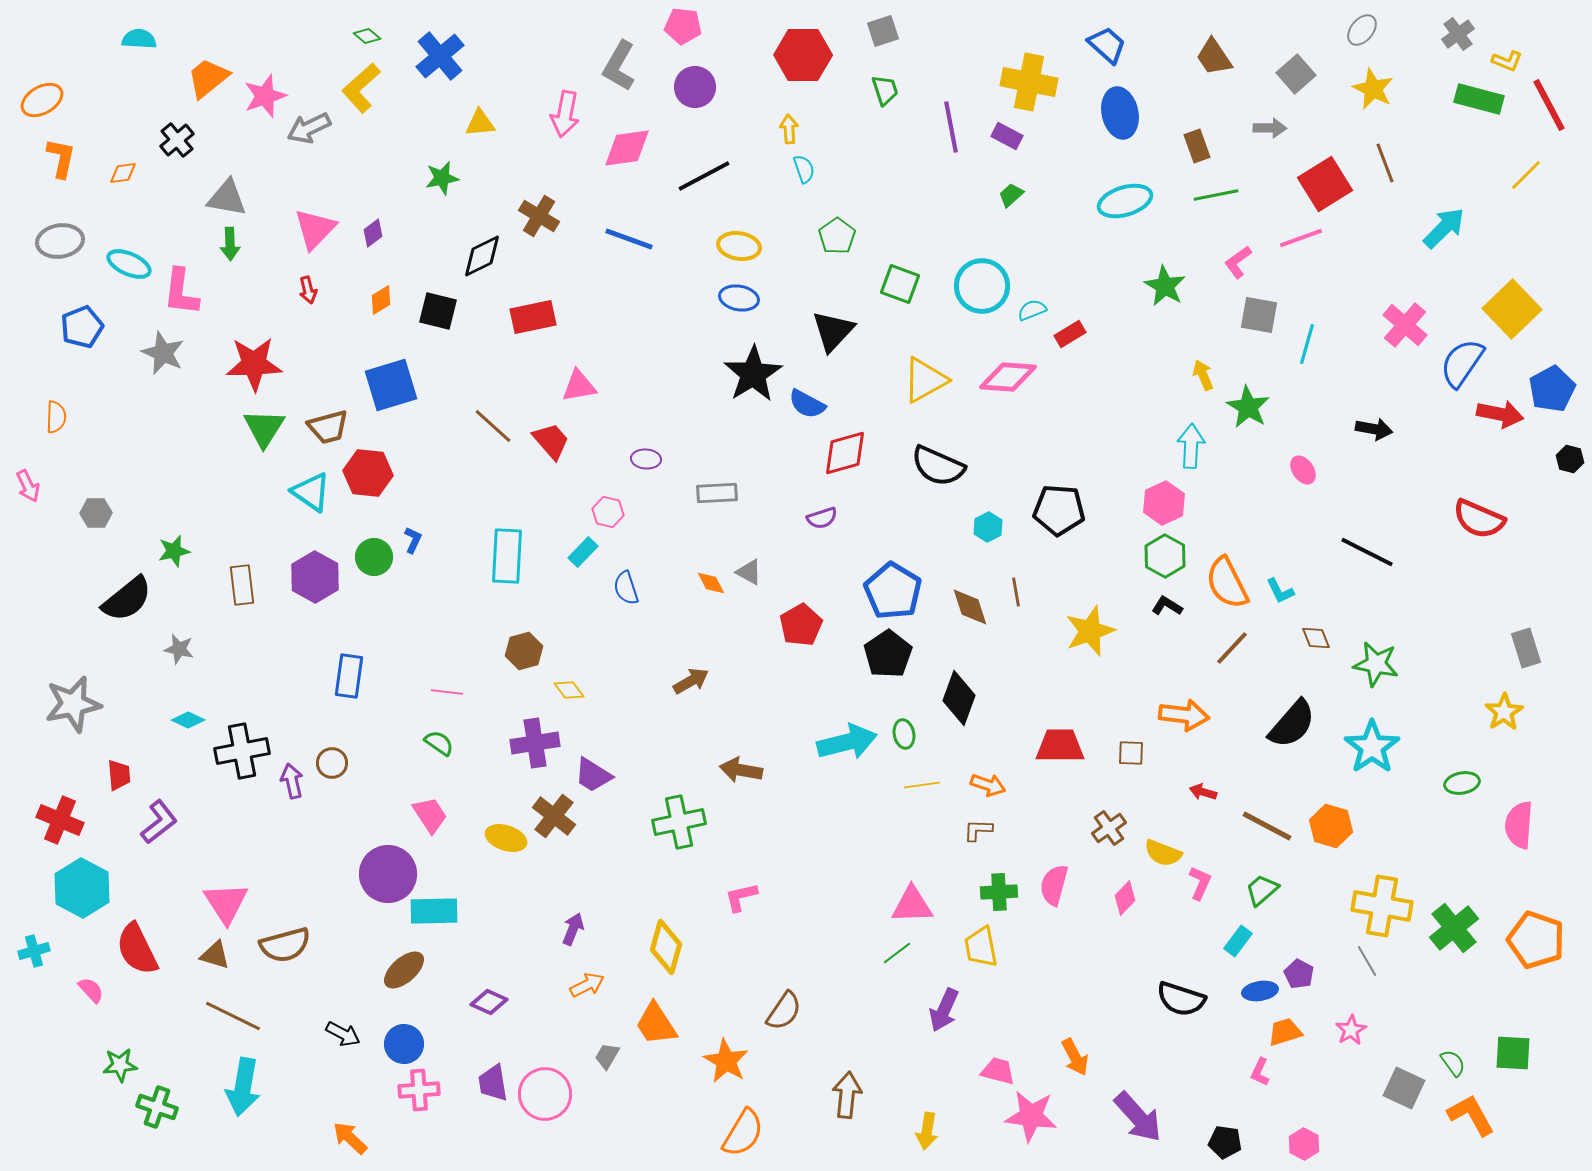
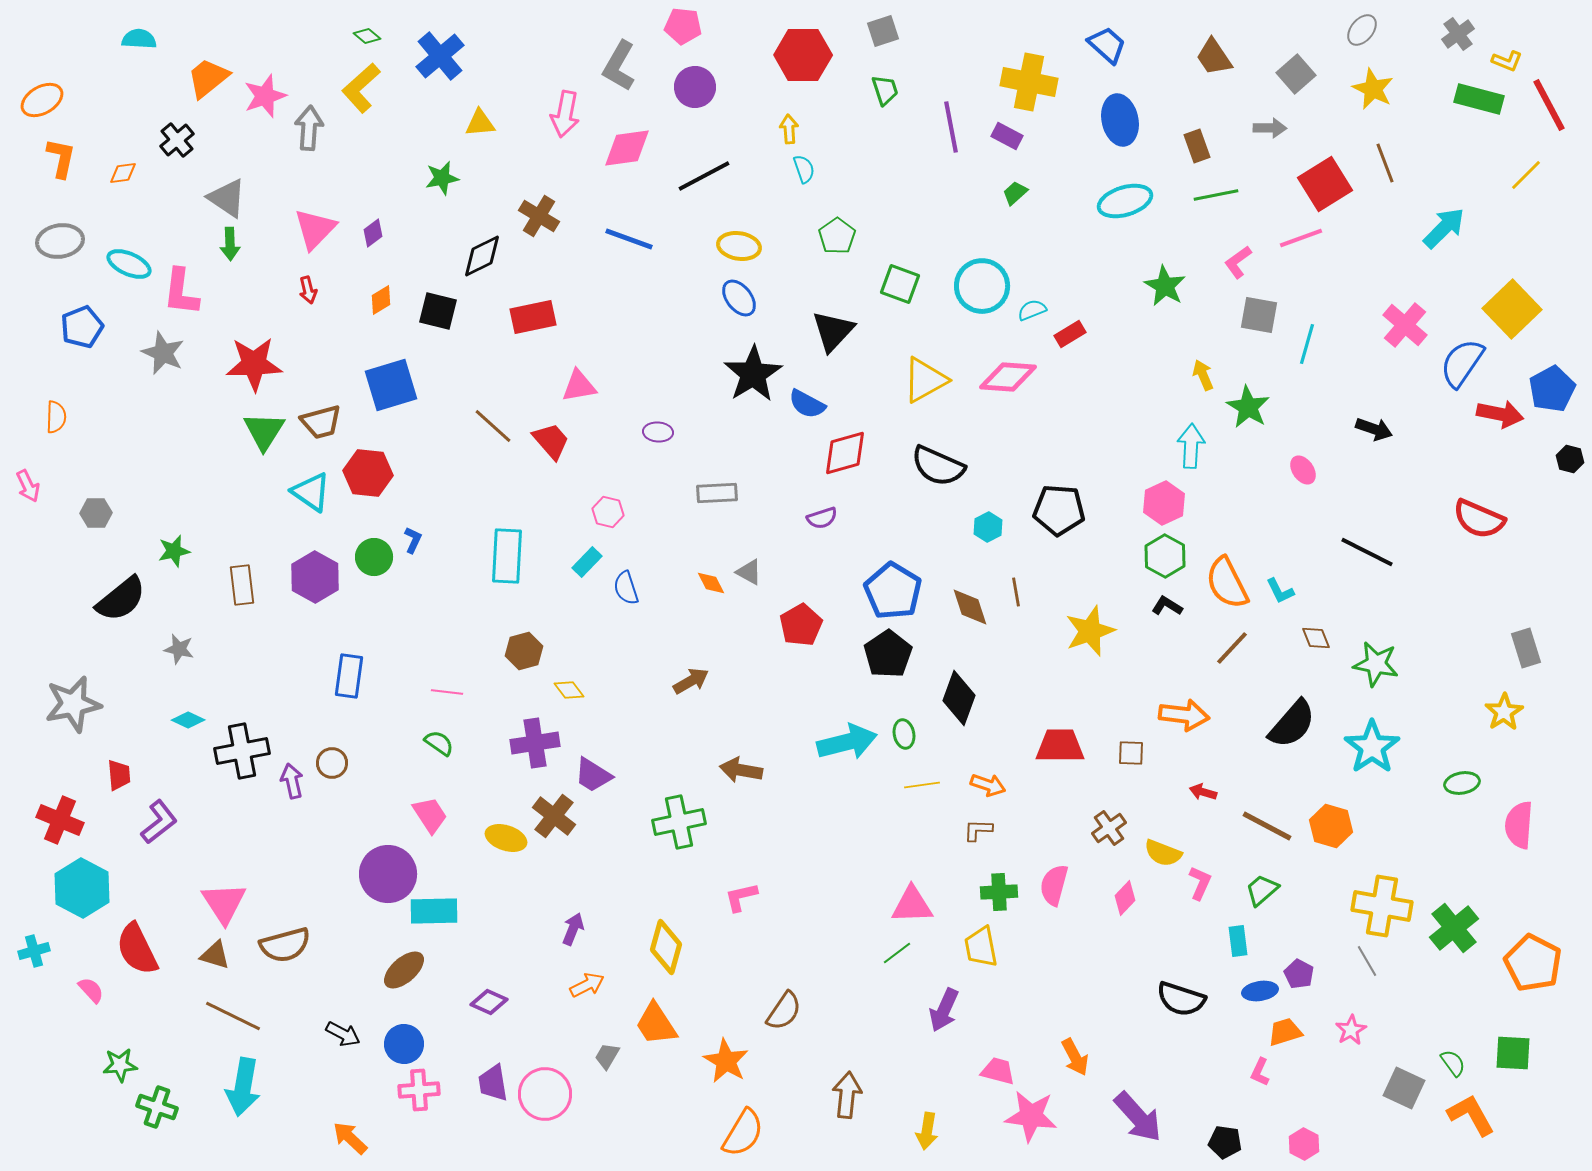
blue ellipse at (1120, 113): moved 7 px down
gray arrow at (309, 128): rotated 120 degrees clockwise
green trapezoid at (1011, 195): moved 4 px right, 2 px up
gray triangle at (227, 198): rotated 24 degrees clockwise
blue ellipse at (739, 298): rotated 42 degrees clockwise
brown trapezoid at (328, 427): moved 7 px left, 5 px up
green triangle at (264, 428): moved 3 px down
black arrow at (1374, 429): rotated 9 degrees clockwise
purple ellipse at (646, 459): moved 12 px right, 27 px up
cyan rectangle at (583, 552): moved 4 px right, 10 px down
black semicircle at (127, 599): moved 6 px left
pink triangle at (226, 903): moved 2 px left
orange pentagon at (1536, 940): moved 3 px left, 23 px down; rotated 8 degrees clockwise
cyan rectangle at (1238, 941): rotated 44 degrees counterclockwise
